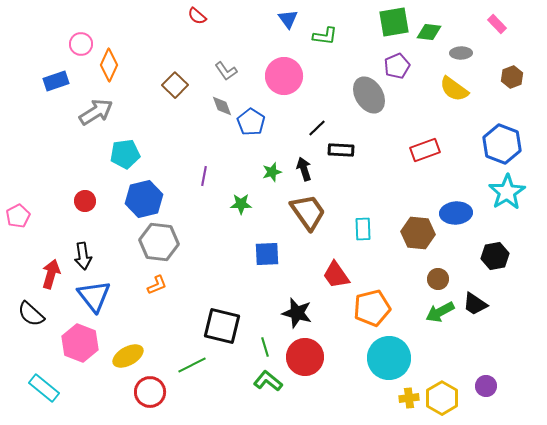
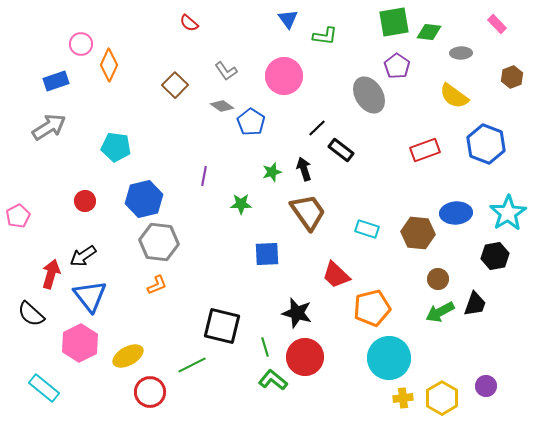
red semicircle at (197, 16): moved 8 px left, 7 px down
purple pentagon at (397, 66): rotated 15 degrees counterclockwise
yellow semicircle at (454, 89): moved 7 px down
gray diamond at (222, 106): rotated 35 degrees counterclockwise
gray arrow at (96, 112): moved 47 px left, 15 px down
blue hexagon at (502, 144): moved 16 px left
black rectangle at (341, 150): rotated 35 degrees clockwise
cyan pentagon at (125, 154): moved 9 px left, 7 px up; rotated 16 degrees clockwise
cyan star at (507, 192): moved 1 px right, 21 px down
cyan rectangle at (363, 229): moved 4 px right; rotated 70 degrees counterclockwise
black arrow at (83, 256): rotated 64 degrees clockwise
red trapezoid at (336, 275): rotated 12 degrees counterclockwise
blue triangle at (94, 296): moved 4 px left
black trapezoid at (475, 304): rotated 104 degrees counterclockwise
pink hexagon at (80, 343): rotated 12 degrees clockwise
green L-shape at (268, 381): moved 5 px right, 1 px up
yellow cross at (409, 398): moved 6 px left
